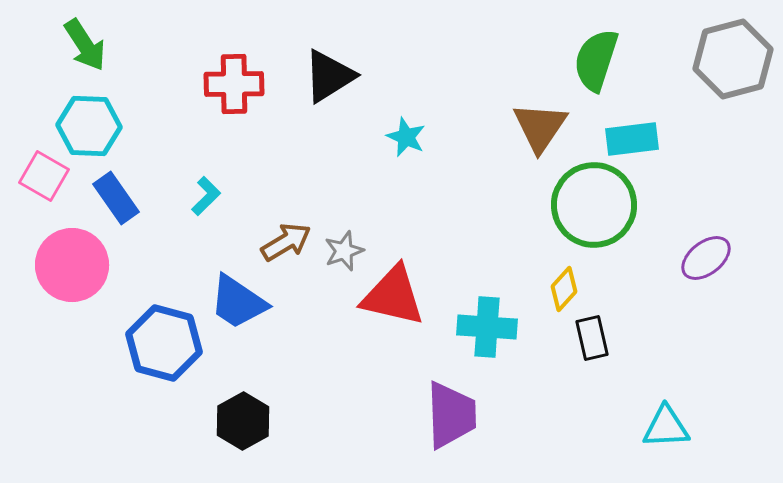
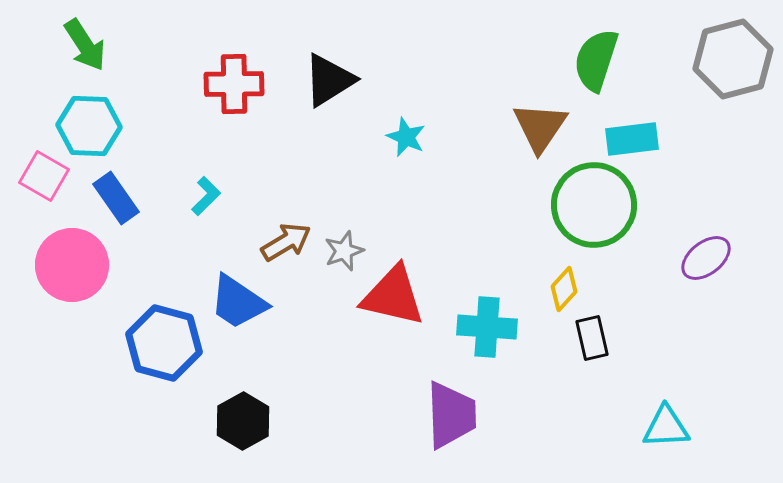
black triangle: moved 4 px down
